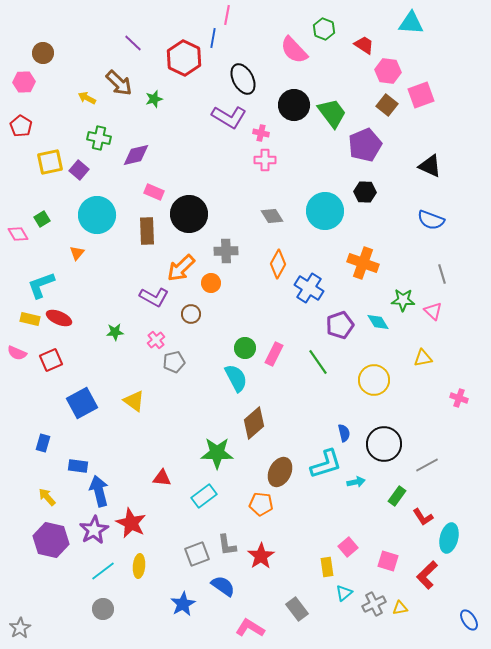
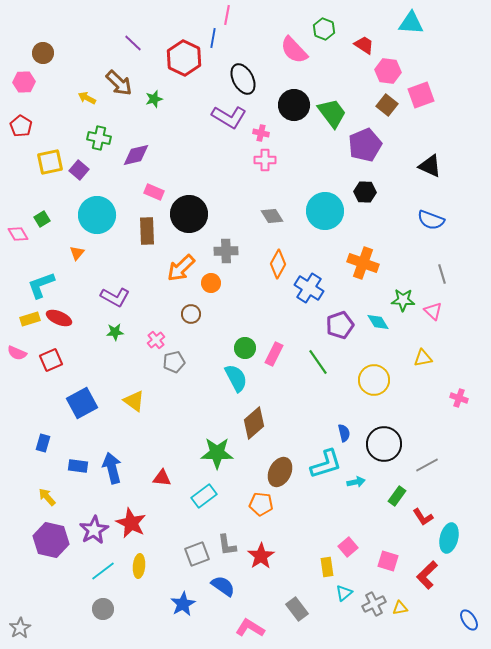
purple L-shape at (154, 297): moved 39 px left
yellow rectangle at (30, 319): rotated 30 degrees counterclockwise
blue arrow at (99, 491): moved 13 px right, 23 px up
